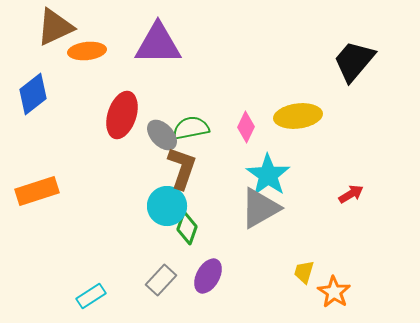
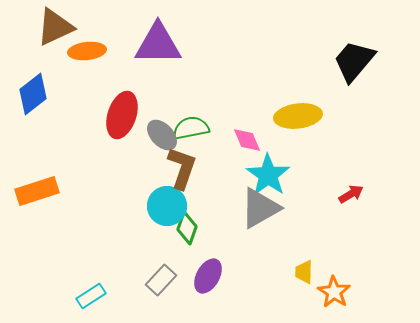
pink diamond: moved 1 px right, 13 px down; rotated 48 degrees counterclockwise
yellow trapezoid: rotated 15 degrees counterclockwise
